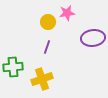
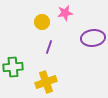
pink star: moved 2 px left
yellow circle: moved 6 px left
purple line: moved 2 px right
yellow cross: moved 4 px right, 3 px down
